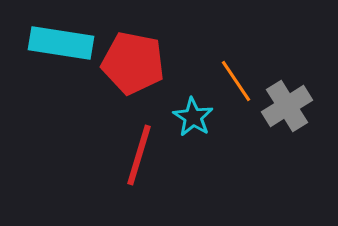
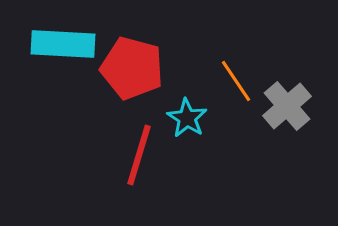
cyan rectangle: moved 2 px right, 1 px down; rotated 6 degrees counterclockwise
red pentagon: moved 1 px left, 5 px down; rotated 4 degrees clockwise
gray cross: rotated 9 degrees counterclockwise
cyan star: moved 6 px left, 1 px down
